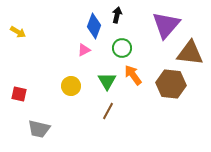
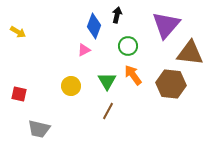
green circle: moved 6 px right, 2 px up
